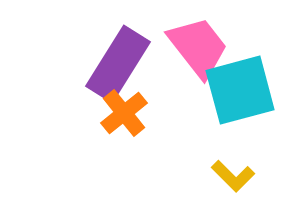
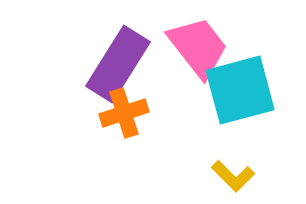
orange cross: rotated 21 degrees clockwise
